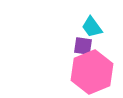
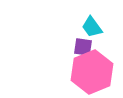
purple square: moved 1 px down
